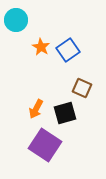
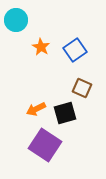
blue square: moved 7 px right
orange arrow: rotated 36 degrees clockwise
